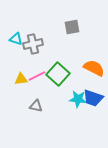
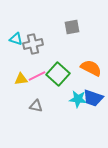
orange semicircle: moved 3 px left
